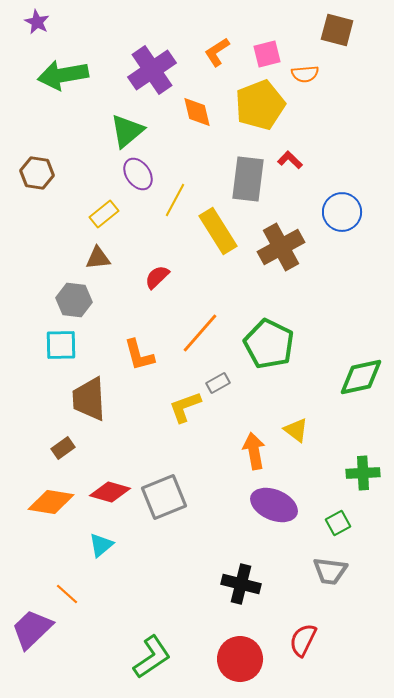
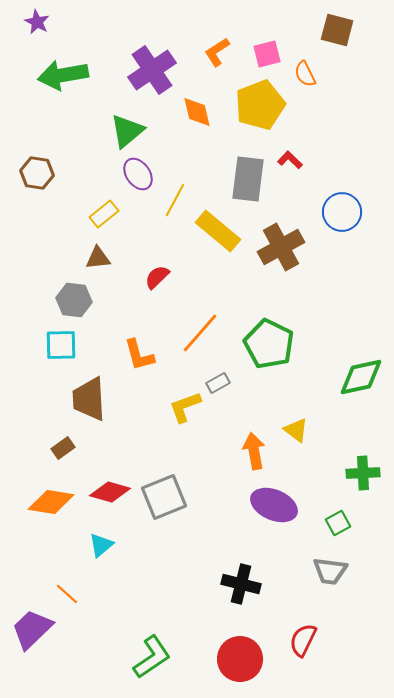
orange semicircle at (305, 74): rotated 68 degrees clockwise
yellow rectangle at (218, 231): rotated 18 degrees counterclockwise
